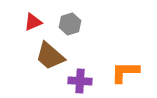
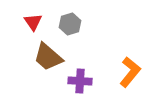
red triangle: rotated 42 degrees counterclockwise
brown trapezoid: moved 2 px left, 1 px down
orange L-shape: moved 5 px right; rotated 128 degrees clockwise
